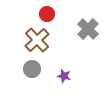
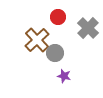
red circle: moved 11 px right, 3 px down
gray cross: moved 1 px up
gray circle: moved 23 px right, 16 px up
